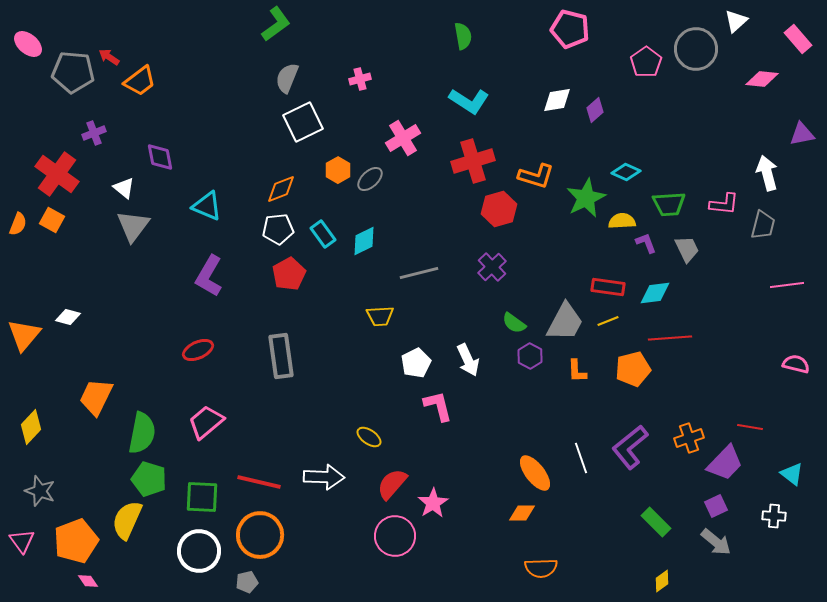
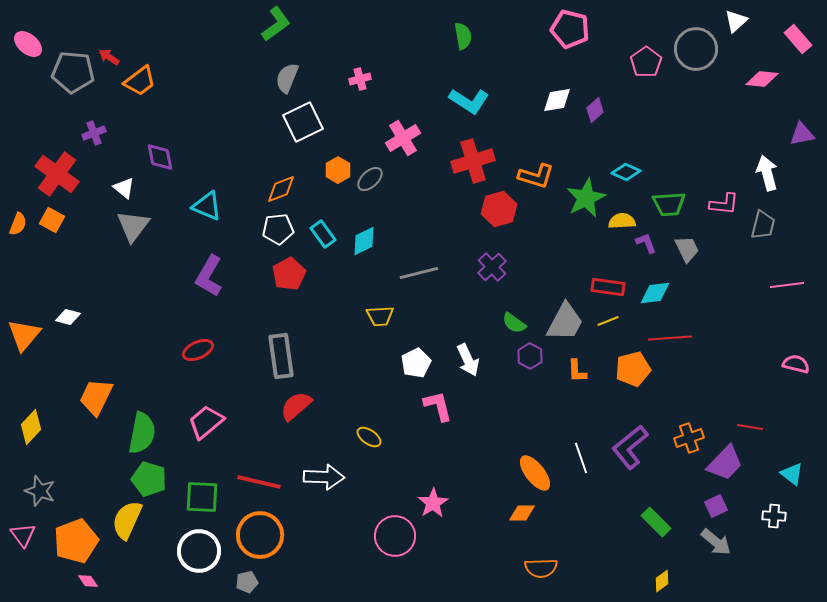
red semicircle at (392, 484): moved 96 px left, 78 px up; rotated 8 degrees clockwise
pink triangle at (22, 541): moved 1 px right, 6 px up
